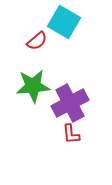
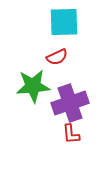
cyan square: rotated 32 degrees counterclockwise
red semicircle: moved 20 px right, 16 px down; rotated 15 degrees clockwise
purple cross: rotated 9 degrees clockwise
